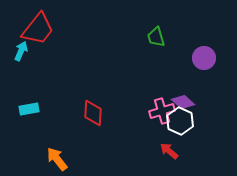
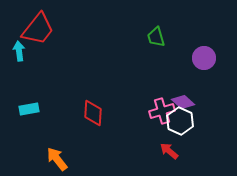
cyan arrow: moved 2 px left; rotated 30 degrees counterclockwise
